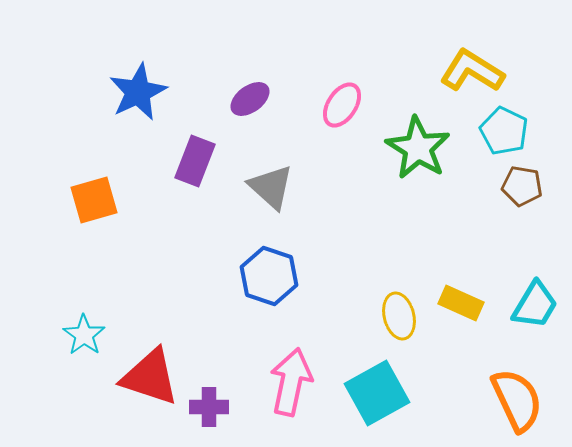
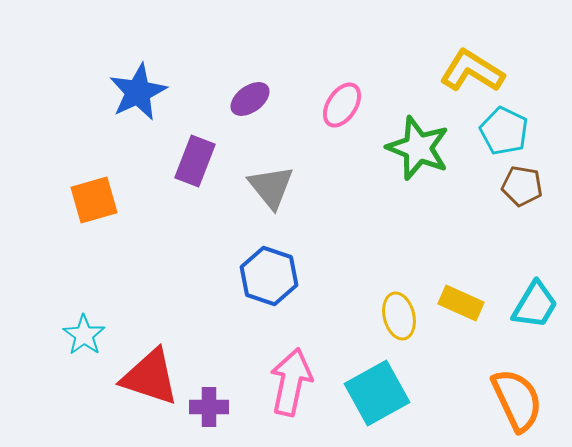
green star: rotated 10 degrees counterclockwise
gray triangle: rotated 9 degrees clockwise
